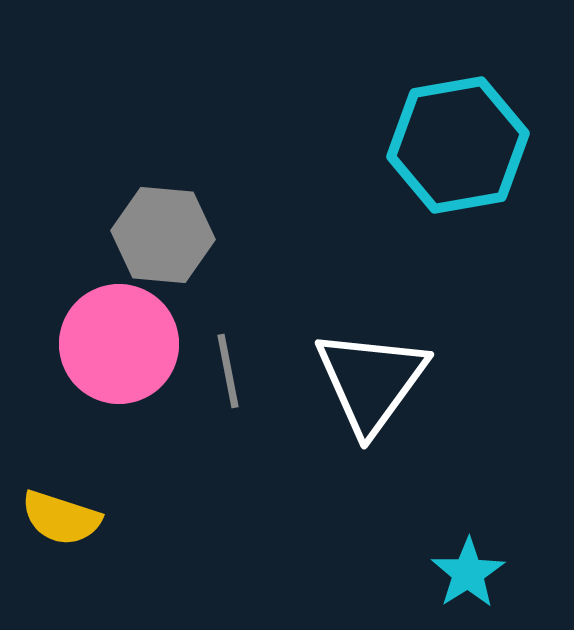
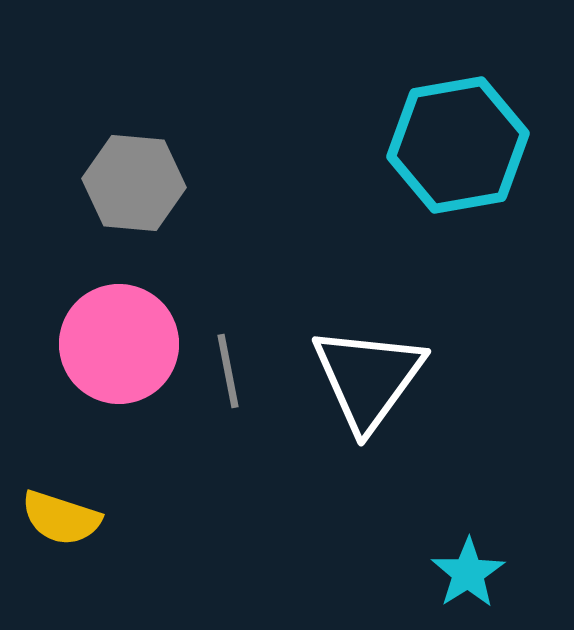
gray hexagon: moved 29 px left, 52 px up
white triangle: moved 3 px left, 3 px up
